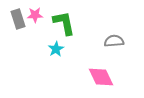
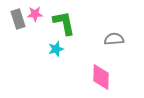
pink star: moved 1 px up
gray semicircle: moved 2 px up
cyan star: rotated 14 degrees clockwise
pink diamond: rotated 28 degrees clockwise
